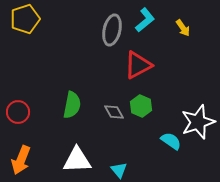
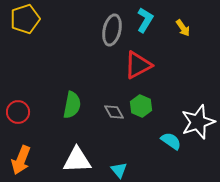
cyan L-shape: rotated 20 degrees counterclockwise
